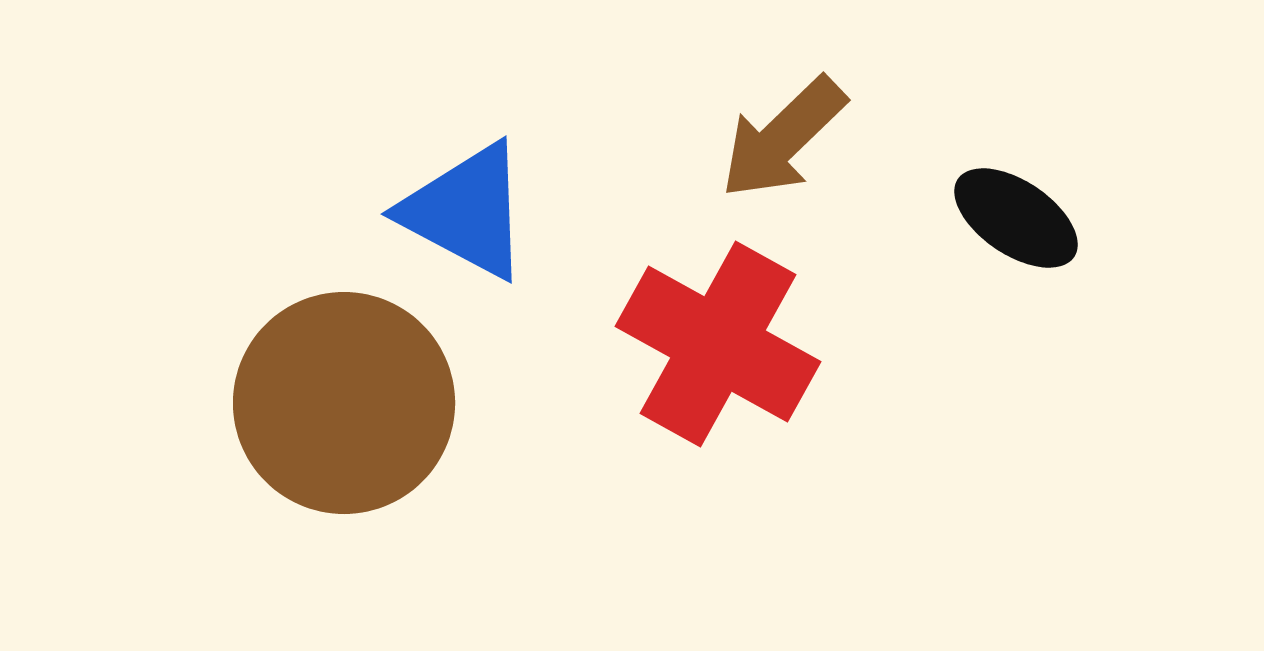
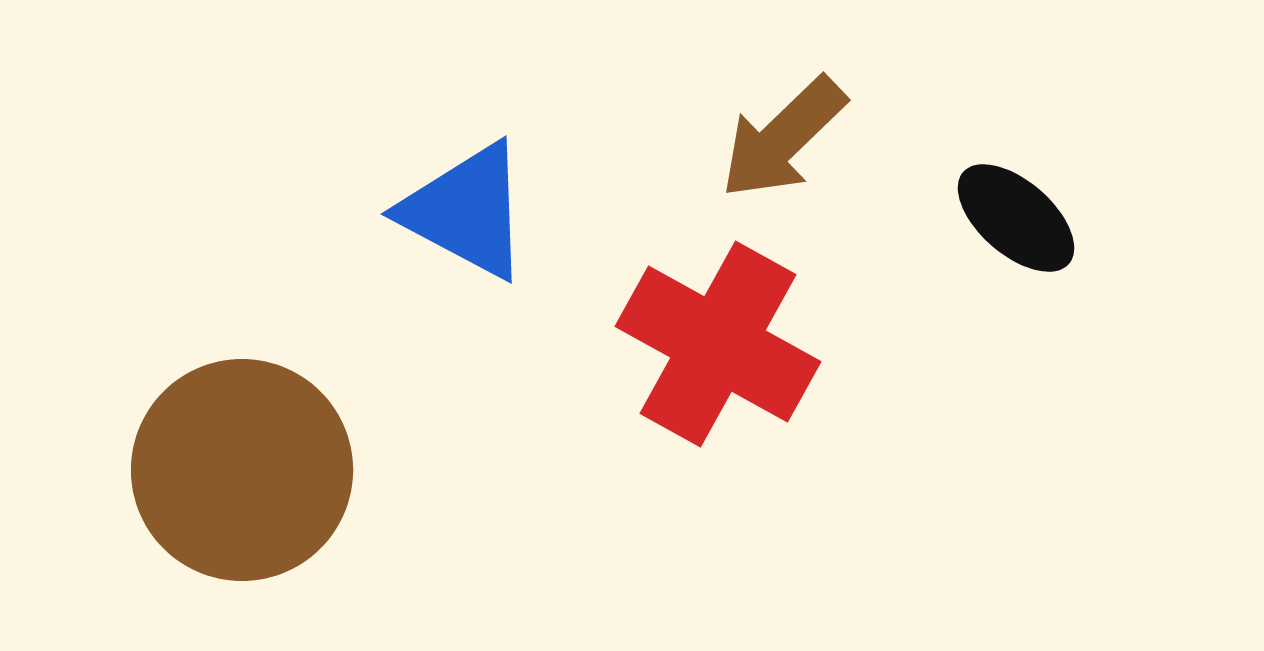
black ellipse: rotated 7 degrees clockwise
brown circle: moved 102 px left, 67 px down
